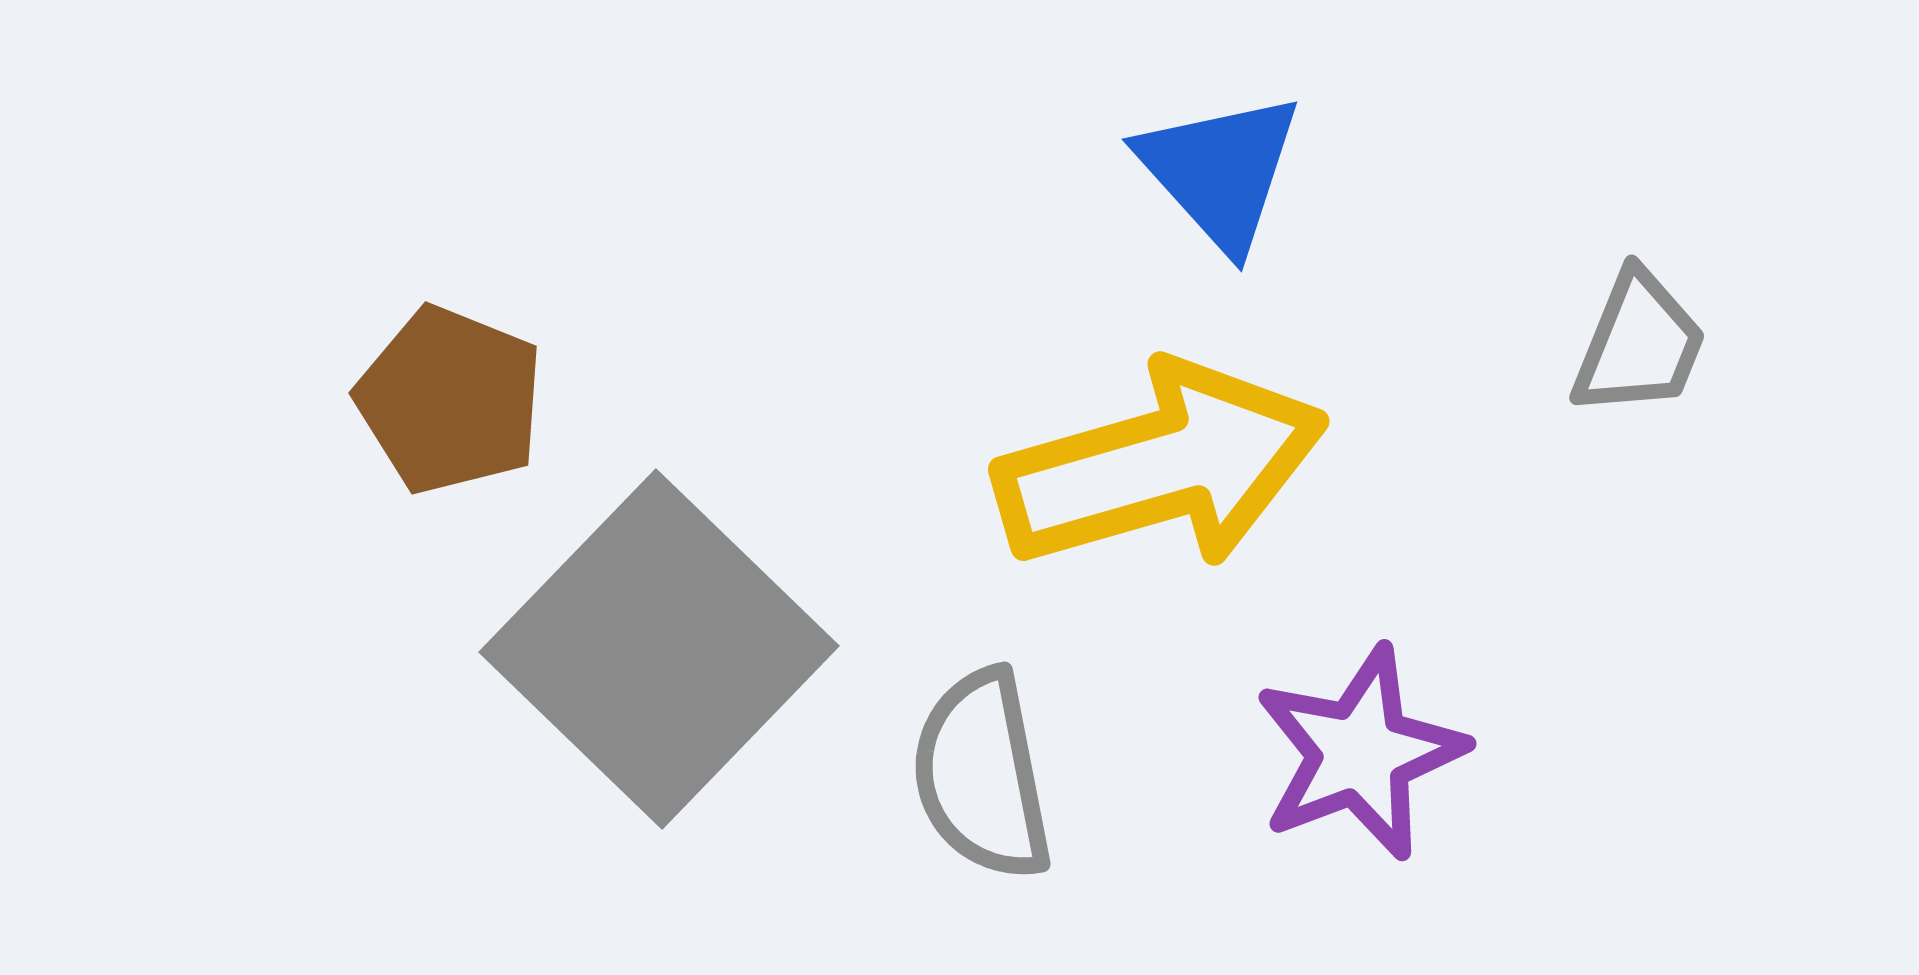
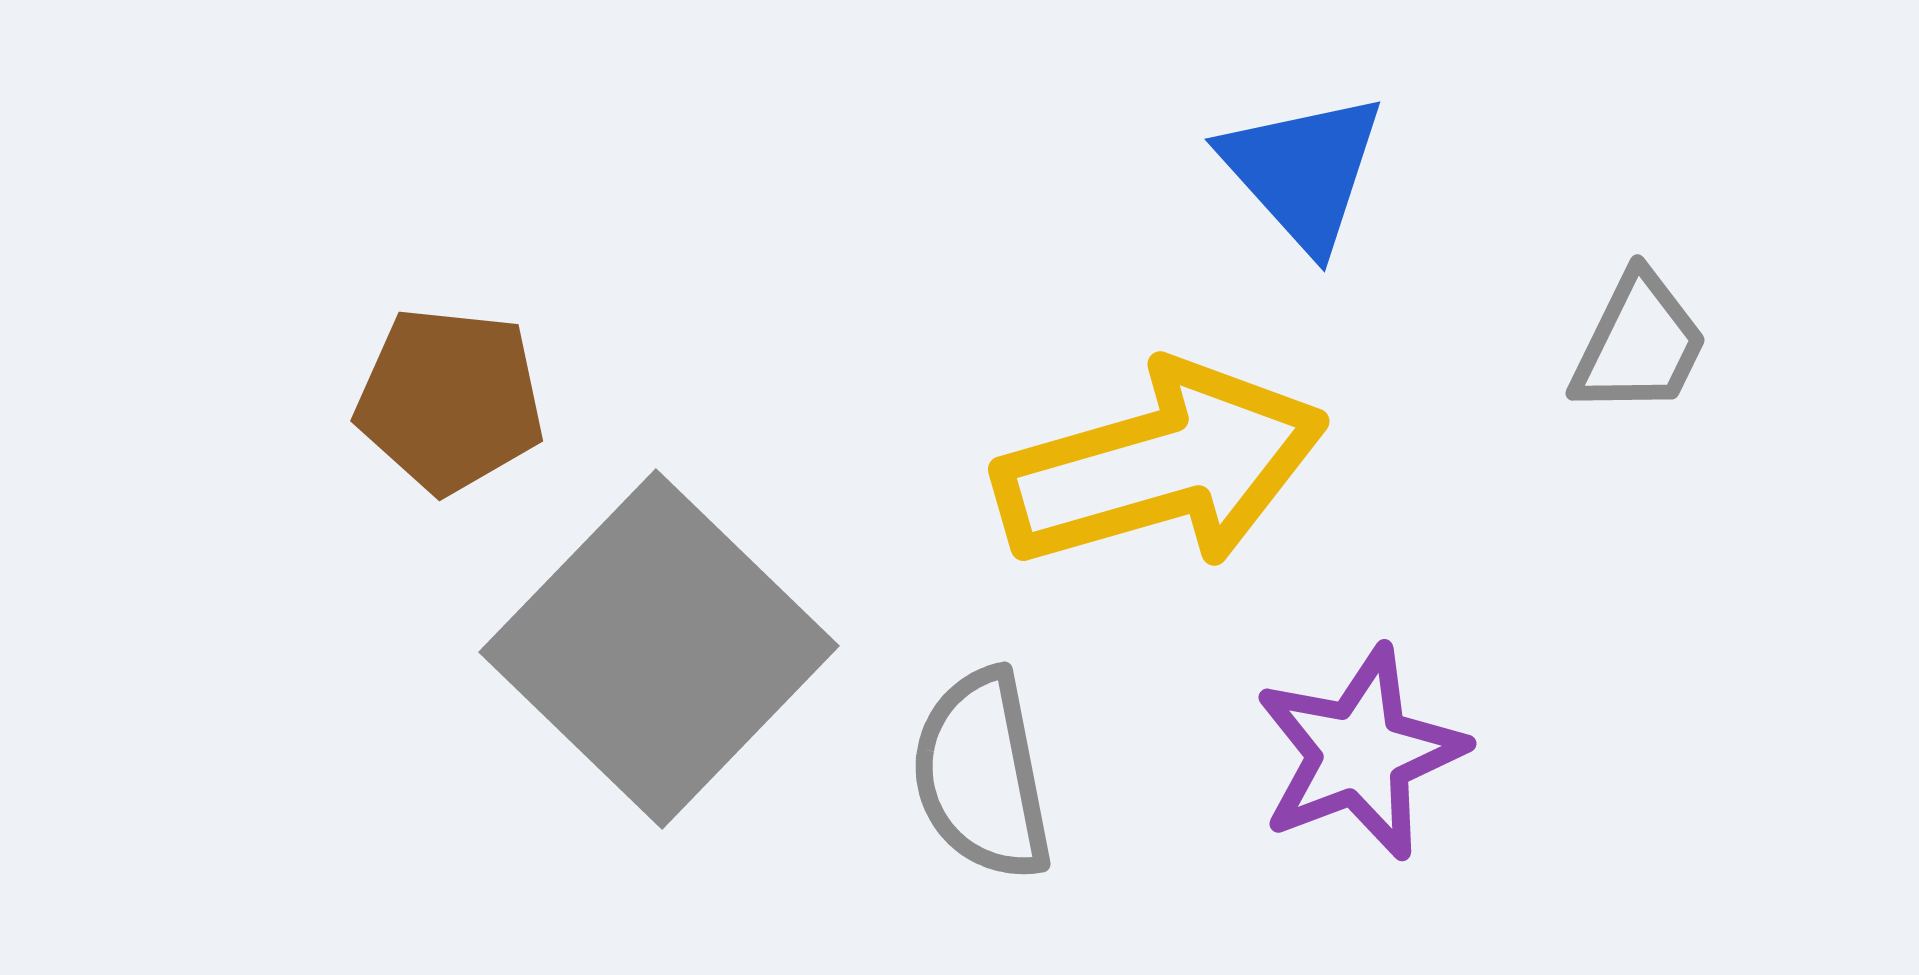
blue triangle: moved 83 px right
gray trapezoid: rotated 4 degrees clockwise
brown pentagon: rotated 16 degrees counterclockwise
